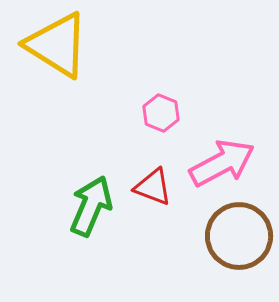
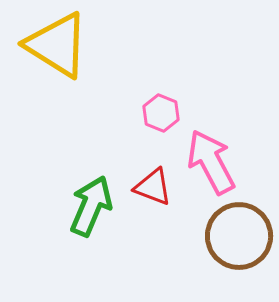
pink arrow: moved 11 px left, 1 px up; rotated 90 degrees counterclockwise
